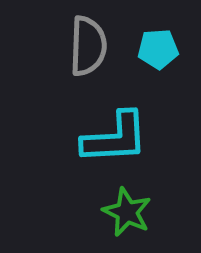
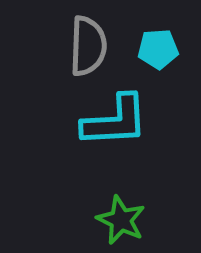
cyan L-shape: moved 17 px up
green star: moved 6 px left, 8 px down
